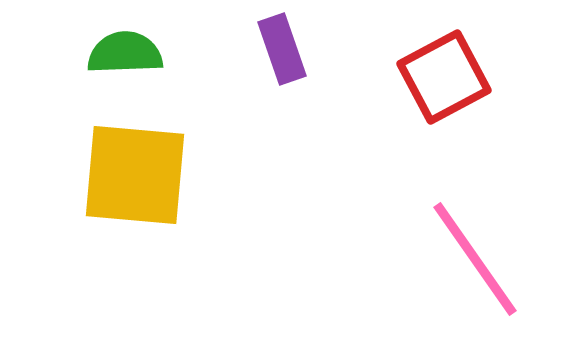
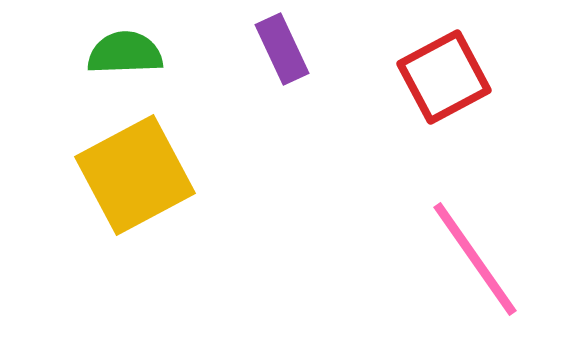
purple rectangle: rotated 6 degrees counterclockwise
yellow square: rotated 33 degrees counterclockwise
